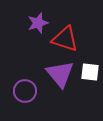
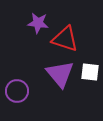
purple star: rotated 25 degrees clockwise
purple circle: moved 8 px left
